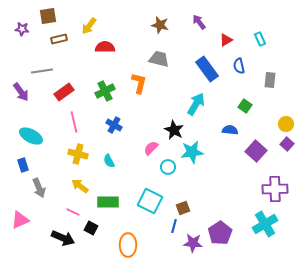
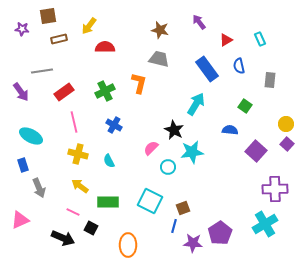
brown star at (160, 25): moved 5 px down
